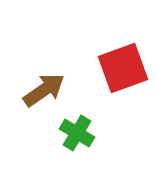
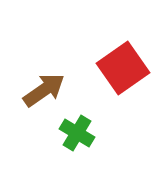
red square: rotated 15 degrees counterclockwise
